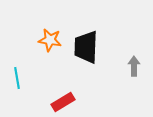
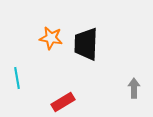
orange star: moved 1 px right, 2 px up
black trapezoid: moved 3 px up
gray arrow: moved 22 px down
